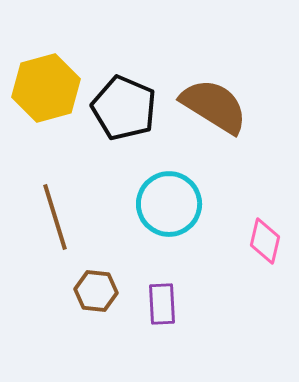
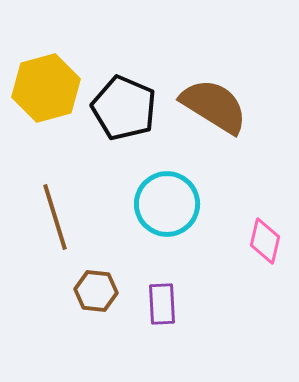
cyan circle: moved 2 px left
